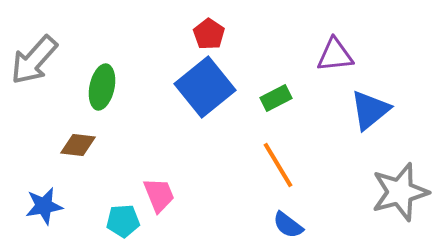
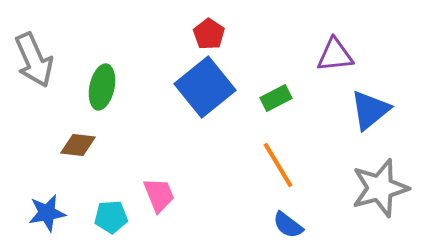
gray arrow: rotated 66 degrees counterclockwise
gray star: moved 20 px left, 4 px up
blue star: moved 3 px right, 7 px down
cyan pentagon: moved 12 px left, 4 px up
